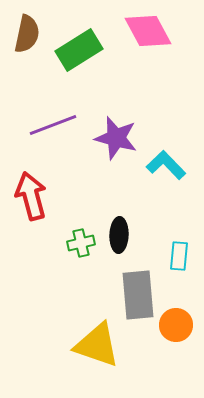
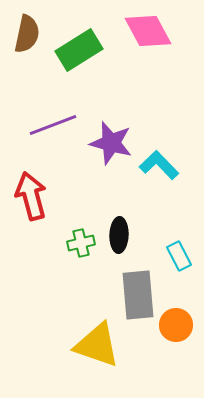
purple star: moved 5 px left, 5 px down
cyan L-shape: moved 7 px left
cyan rectangle: rotated 32 degrees counterclockwise
